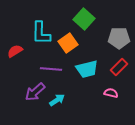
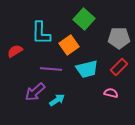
orange square: moved 1 px right, 2 px down
